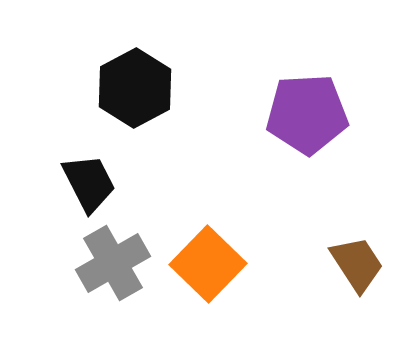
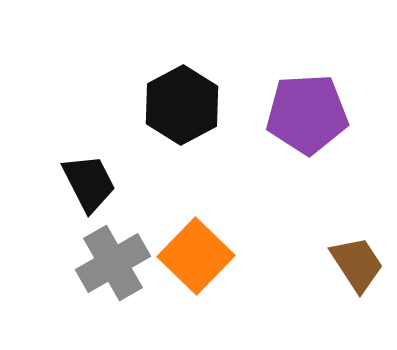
black hexagon: moved 47 px right, 17 px down
orange square: moved 12 px left, 8 px up
